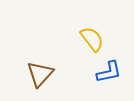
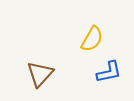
yellow semicircle: rotated 68 degrees clockwise
